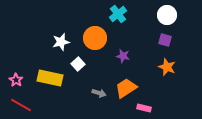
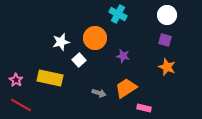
cyan cross: rotated 24 degrees counterclockwise
white square: moved 1 px right, 4 px up
